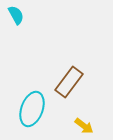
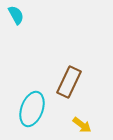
brown rectangle: rotated 12 degrees counterclockwise
yellow arrow: moved 2 px left, 1 px up
